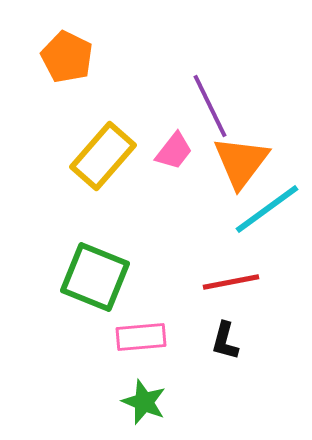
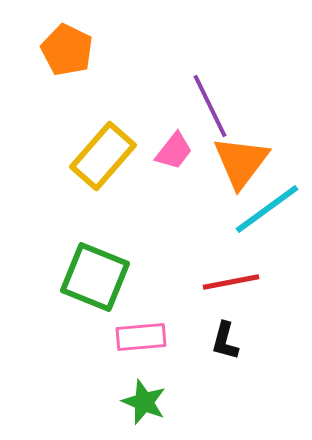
orange pentagon: moved 7 px up
